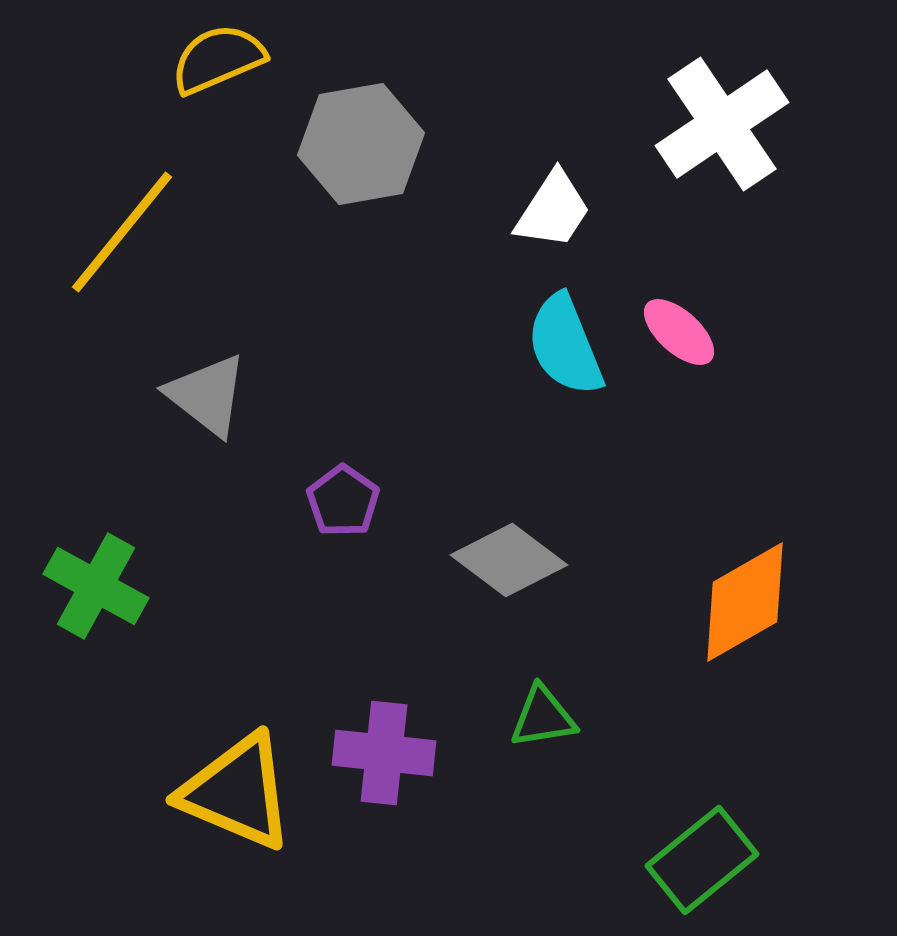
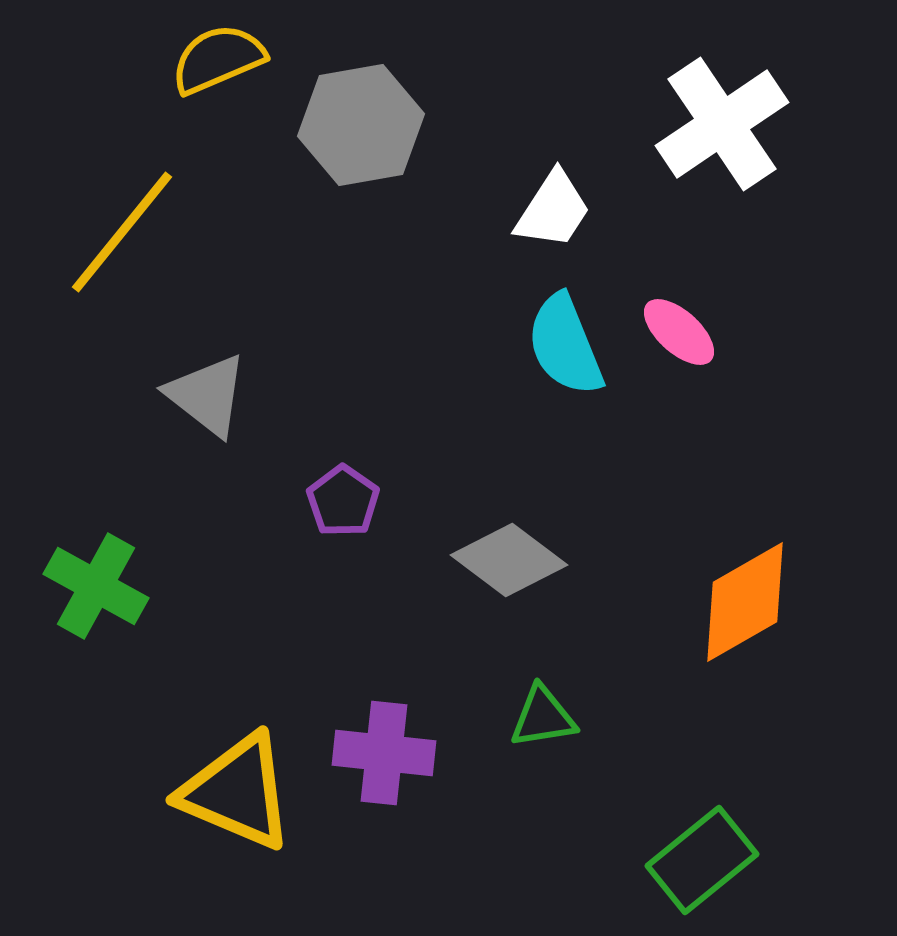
gray hexagon: moved 19 px up
